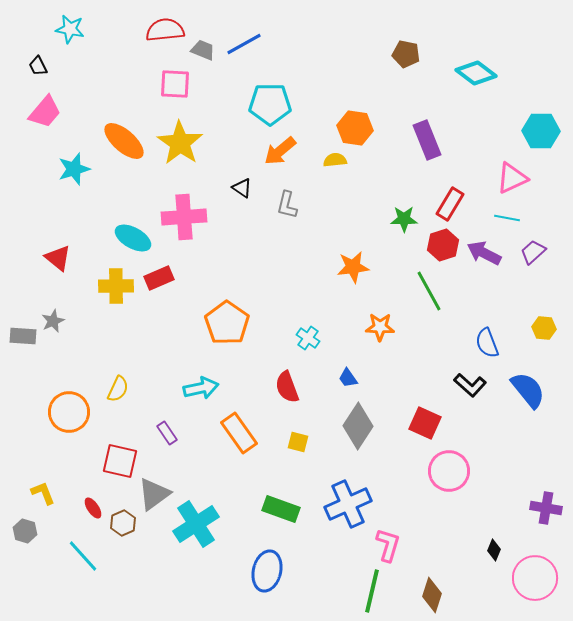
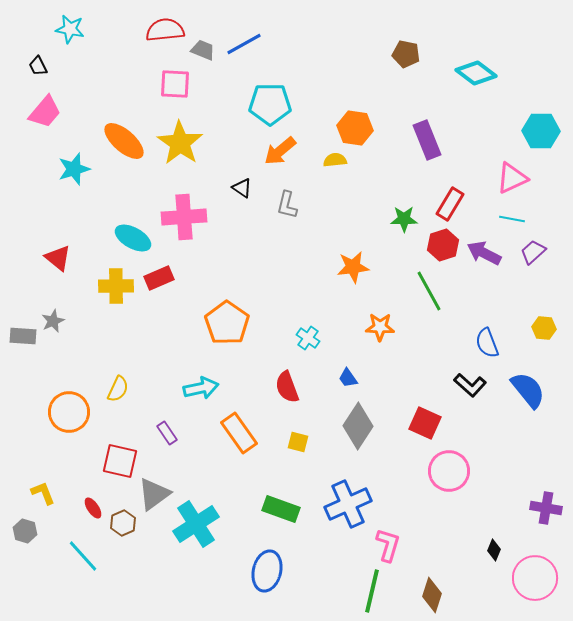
cyan line at (507, 218): moved 5 px right, 1 px down
